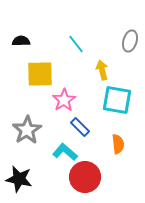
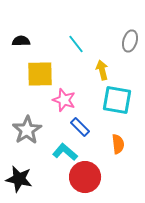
pink star: rotated 20 degrees counterclockwise
